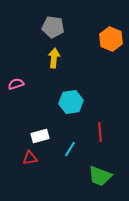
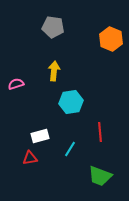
yellow arrow: moved 13 px down
